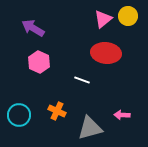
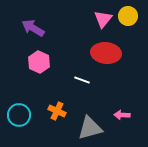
pink triangle: rotated 12 degrees counterclockwise
